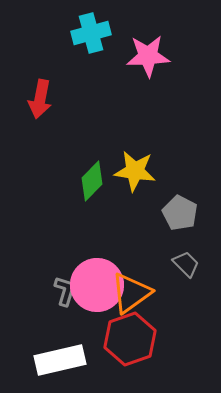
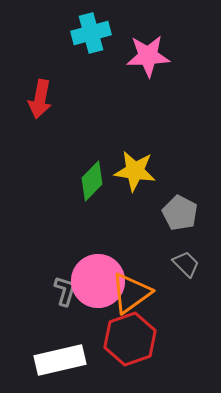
pink circle: moved 1 px right, 4 px up
